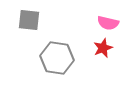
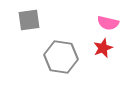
gray square: rotated 15 degrees counterclockwise
gray hexagon: moved 4 px right, 1 px up
